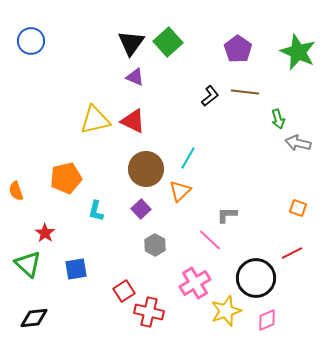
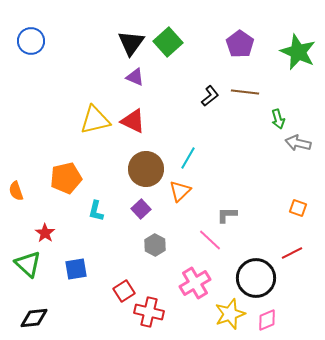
purple pentagon: moved 2 px right, 5 px up
yellow star: moved 4 px right, 3 px down
